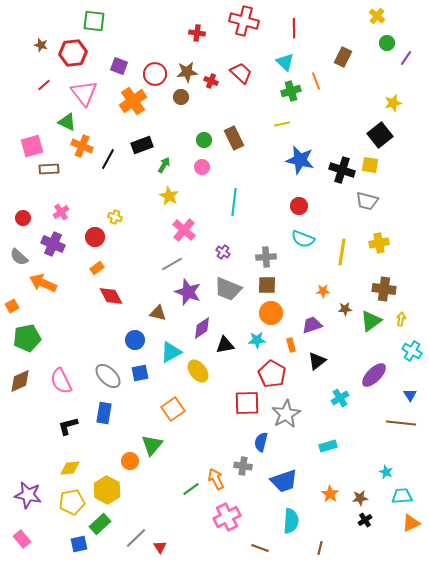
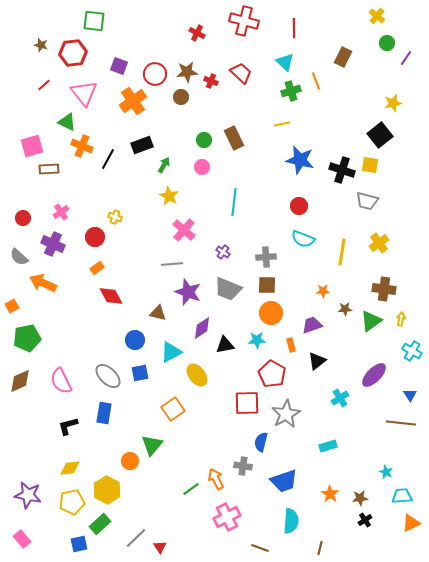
red cross at (197, 33): rotated 21 degrees clockwise
yellow cross at (379, 243): rotated 24 degrees counterclockwise
gray line at (172, 264): rotated 25 degrees clockwise
yellow ellipse at (198, 371): moved 1 px left, 4 px down
